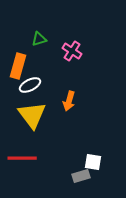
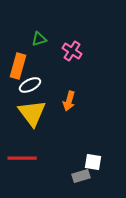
yellow triangle: moved 2 px up
